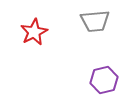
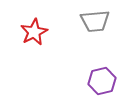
purple hexagon: moved 2 px left, 1 px down
